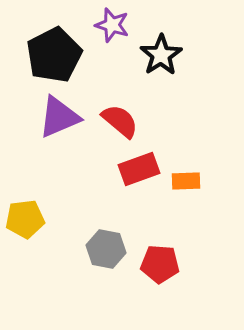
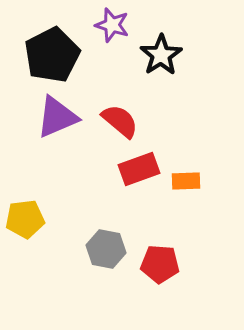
black pentagon: moved 2 px left
purple triangle: moved 2 px left
